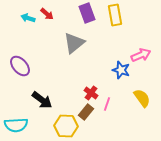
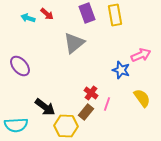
black arrow: moved 3 px right, 7 px down
